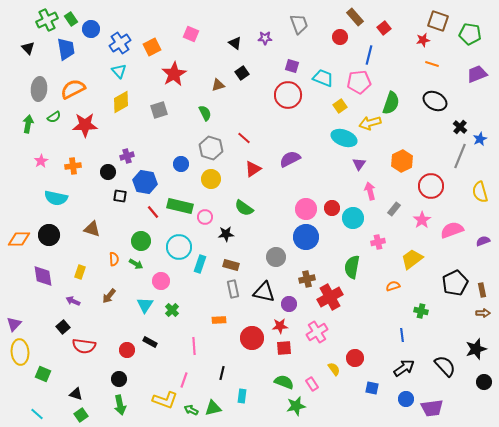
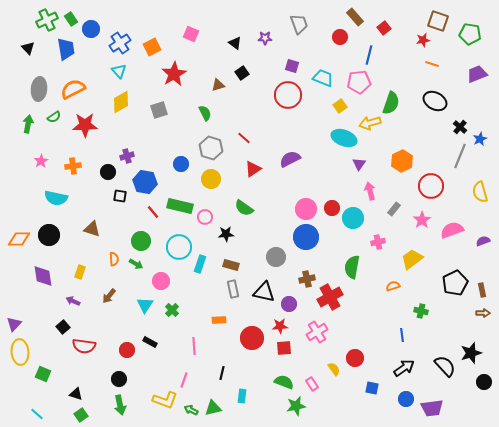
black star at (476, 349): moved 5 px left, 4 px down
